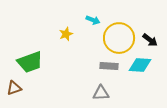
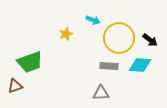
brown triangle: moved 1 px right, 2 px up
